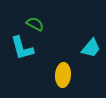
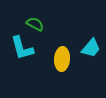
yellow ellipse: moved 1 px left, 16 px up
